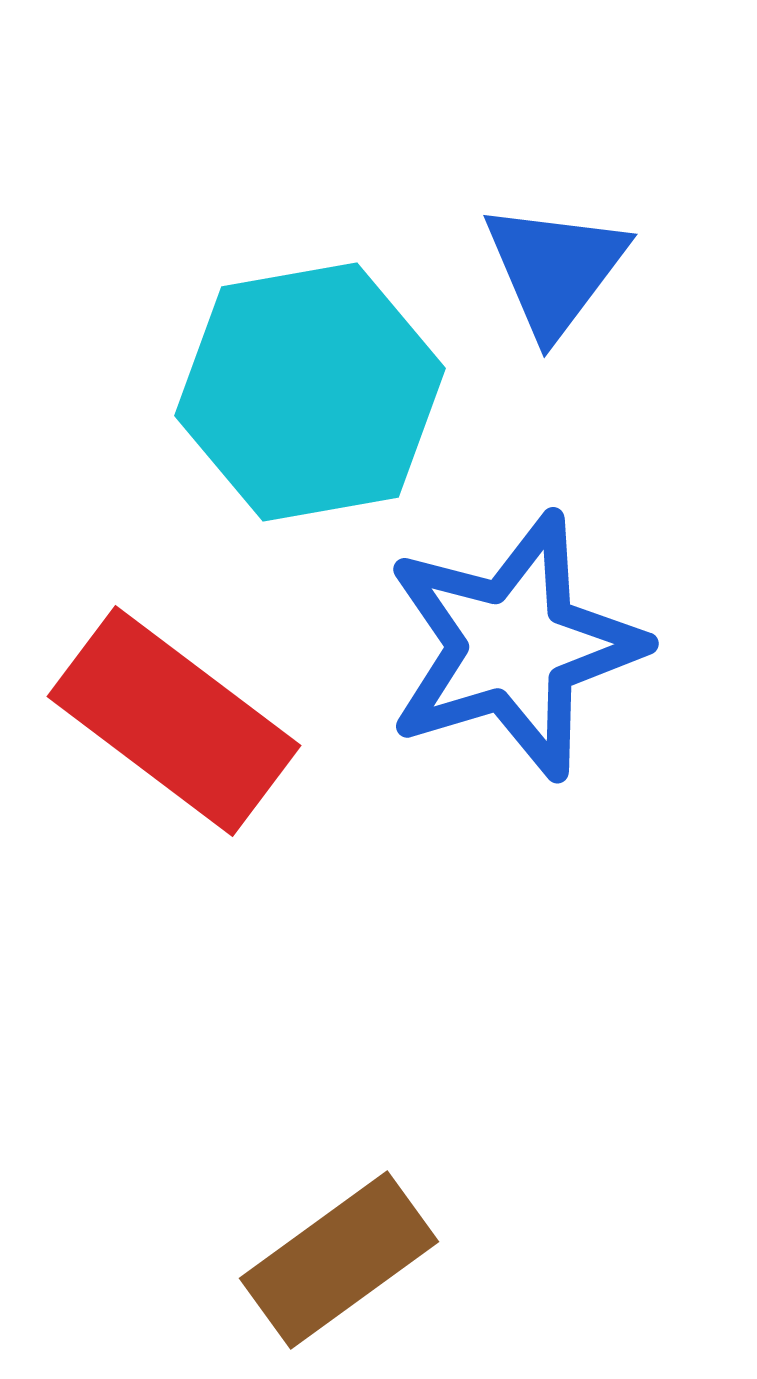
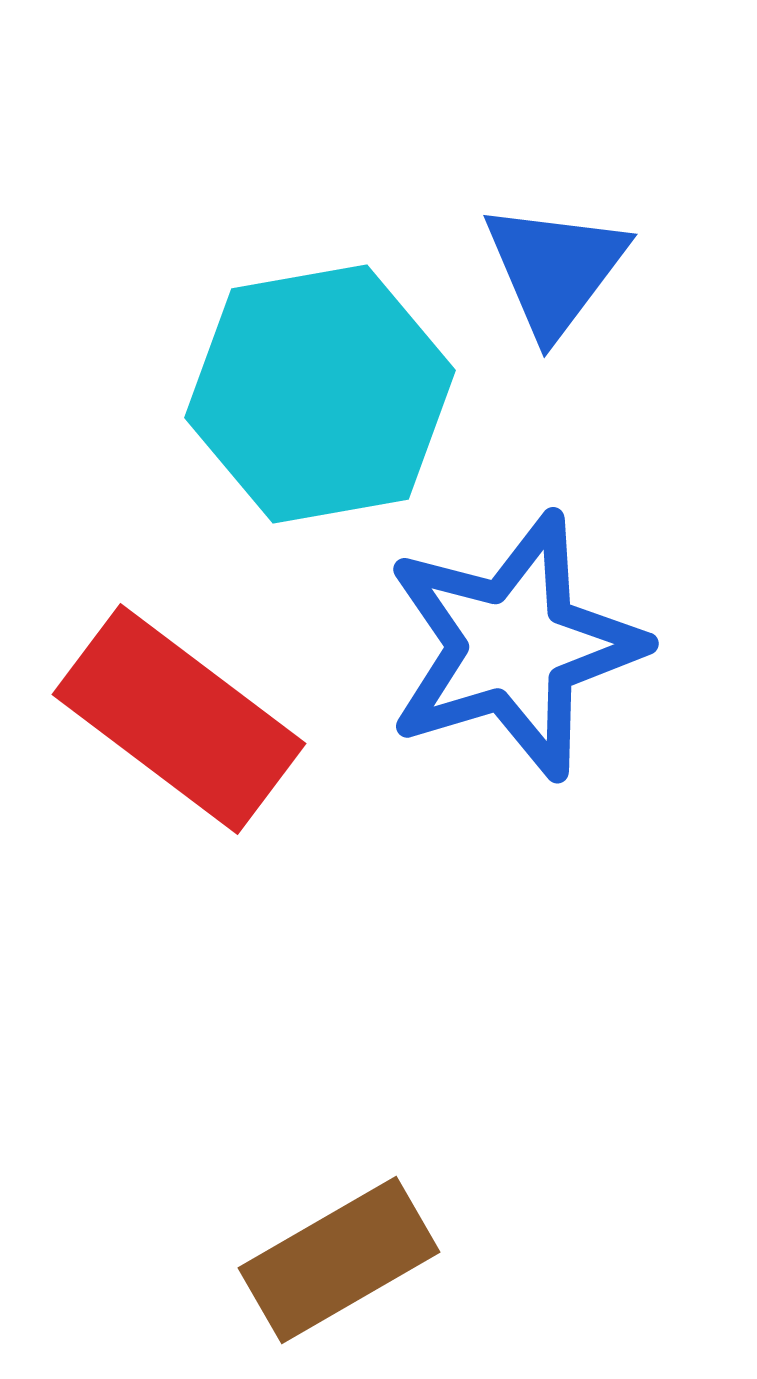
cyan hexagon: moved 10 px right, 2 px down
red rectangle: moved 5 px right, 2 px up
brown rectangle: rotated 6 degrees clockwise
